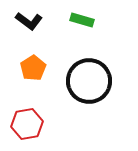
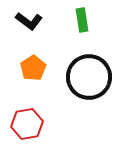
green rectangle: rotated 65 degrees clockwise
black circle: moved 4 px up
